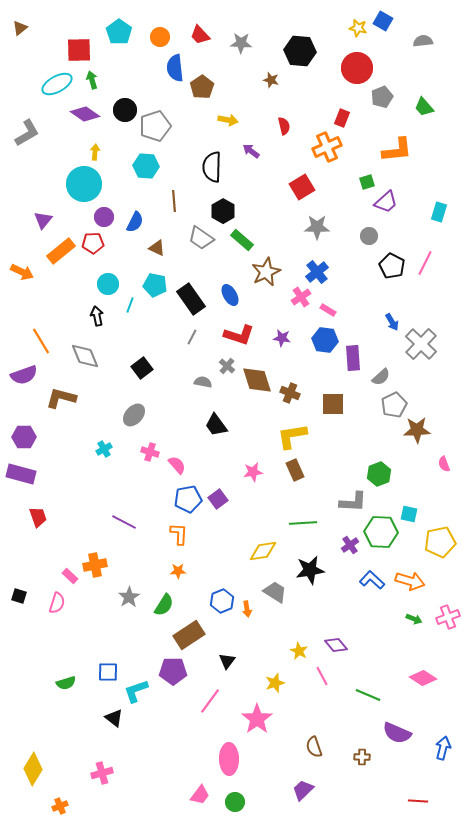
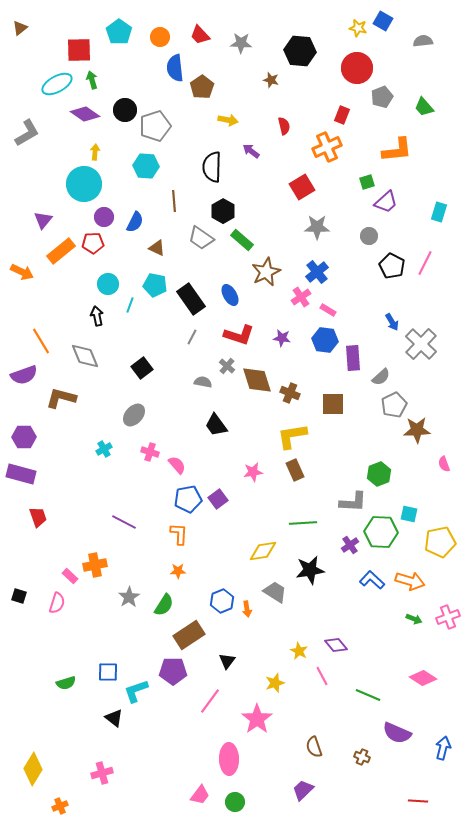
red rectangle at (342, 118): moved 3 px up
brown cross at (362, 757): rotated 21 degrees clockwise
